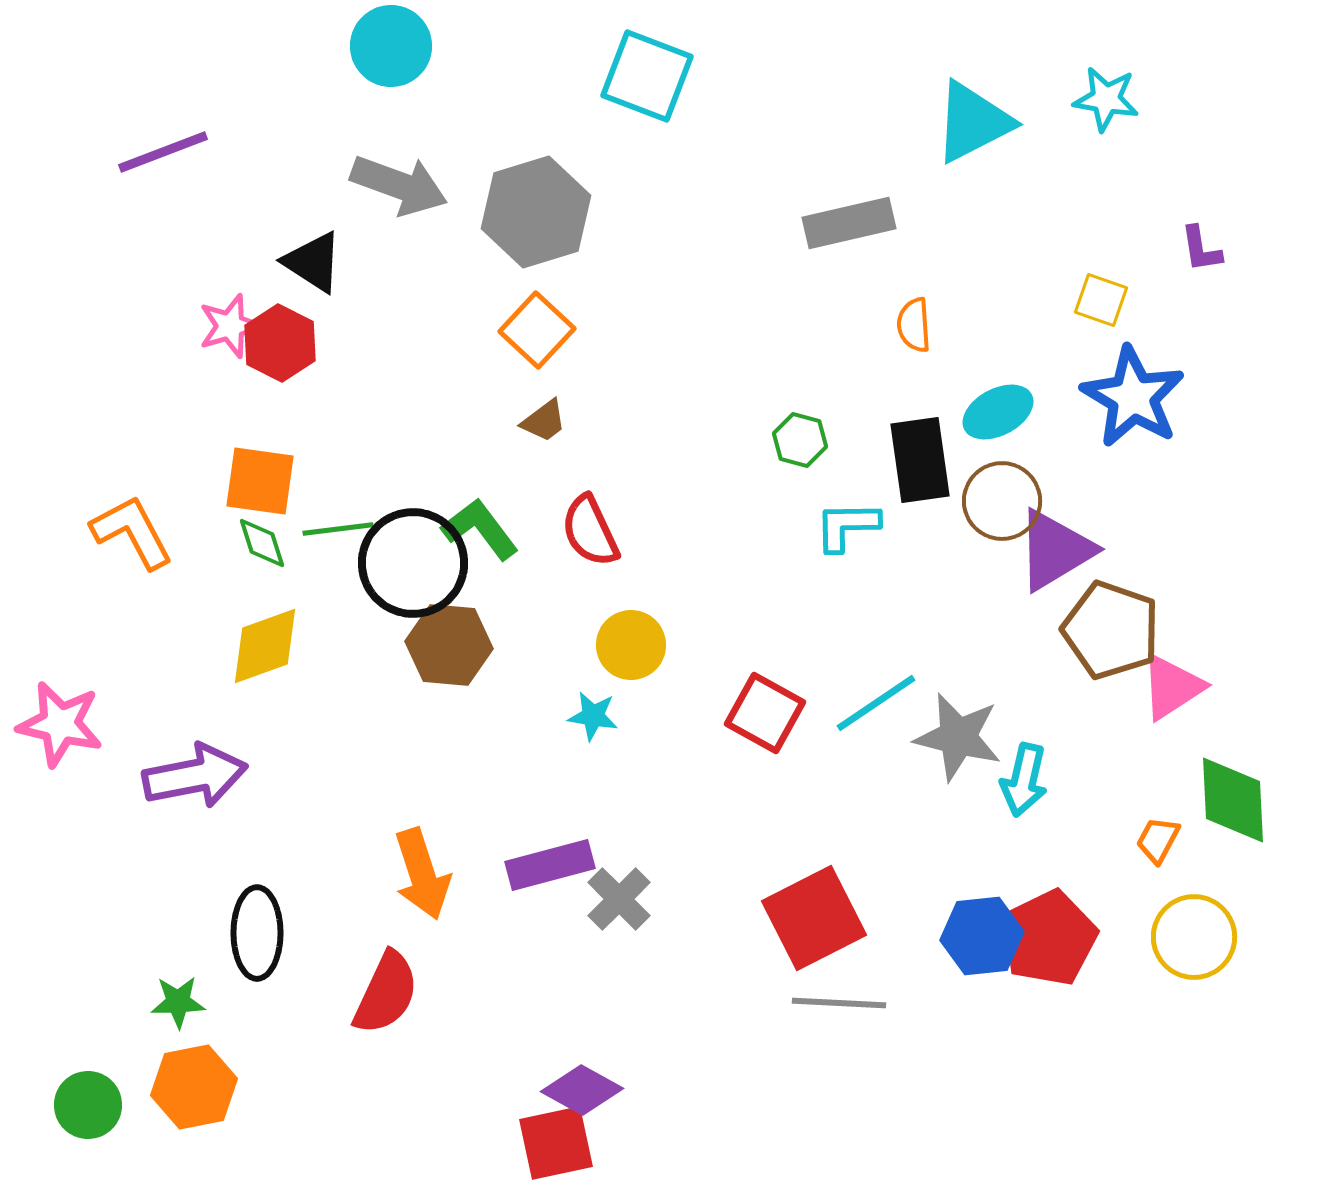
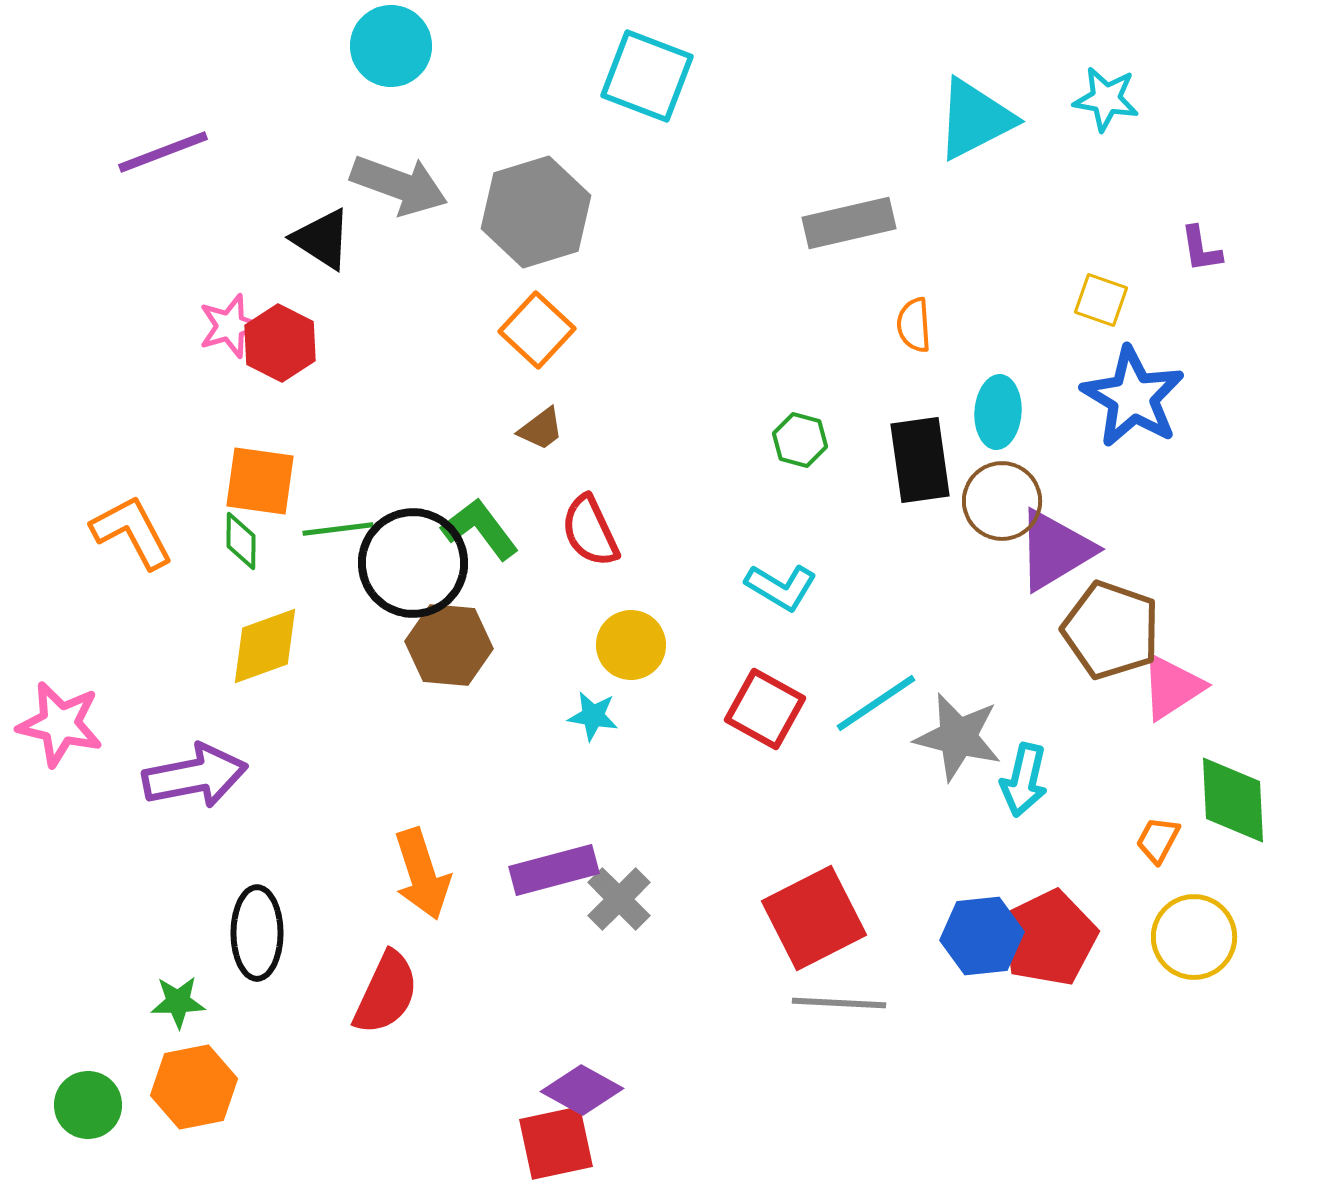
cyan triangle at (973, 122): moved 2 px right, 3 px up
black triangle at (313, 262): moved 9 px right, 23 px up
cyan ellipse at (998, 412): rotated 58 degrees counterclockwise
brown trapezoid at (544, 421): moved 3 px left, 8 px down
cyan L-shape at (847, 526): moved 66 px left, 61 px down; rotated 148 degrees counterclockwise
green diamond at (262, 543): moved 21 px left, 2 px up; rotated 18 degrees clockwise
red square at (765, 713): moved 4 px up
purple rectangle at (550, 865): moved 4 px right, 5 px down
